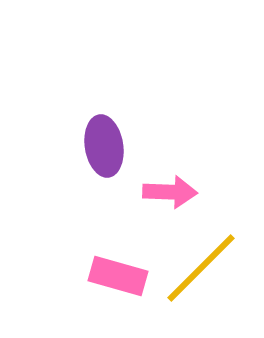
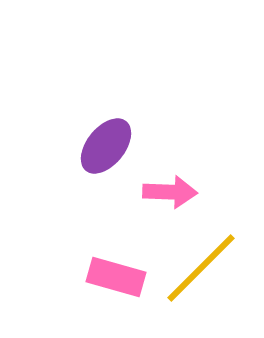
purple ellipse: moved 2 px right; rotated 48 degrees clockwise
pink rectangle: moved 2 px left, 1 px down
